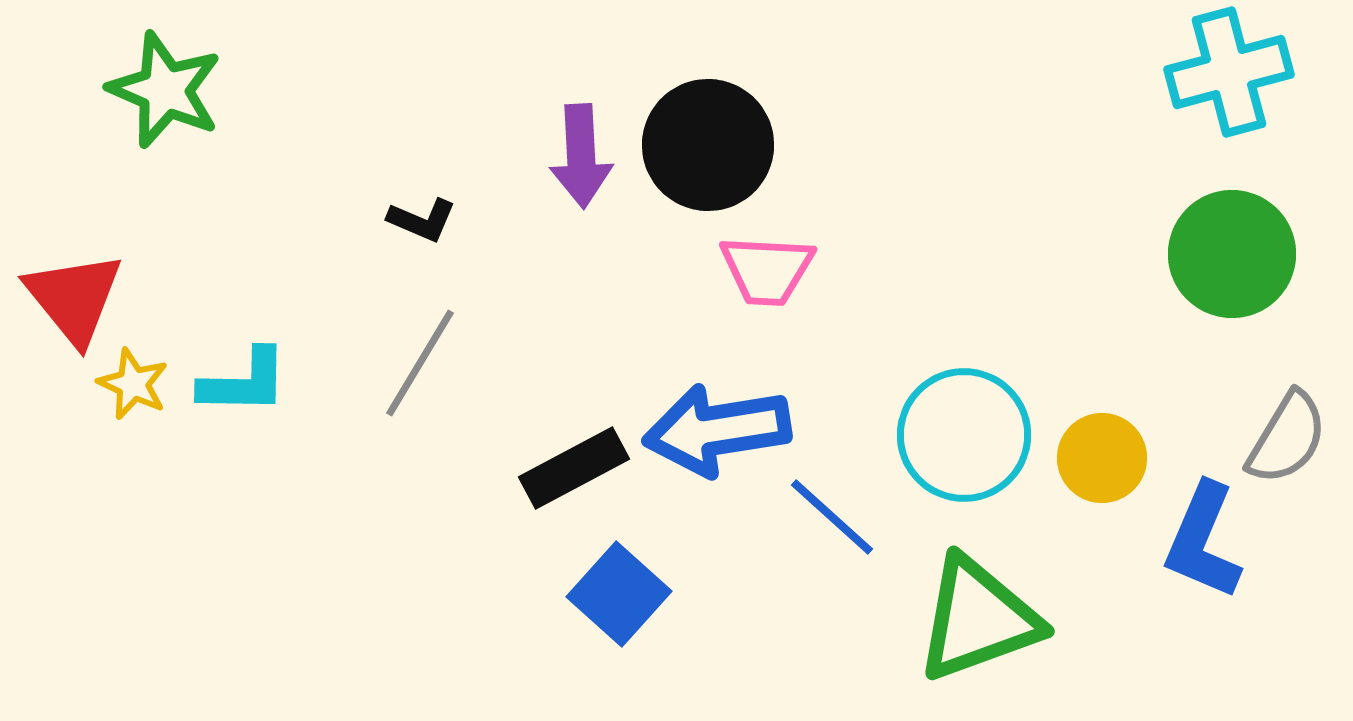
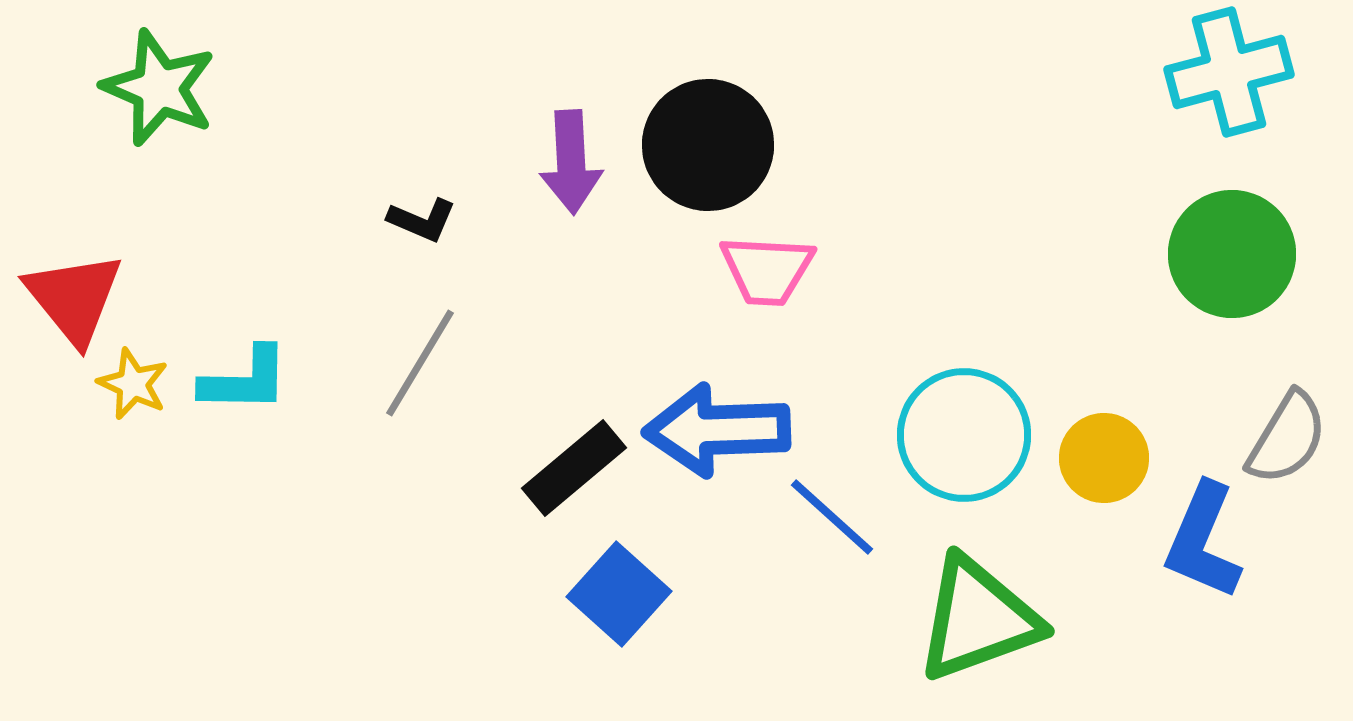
green star: moved 6 px left, 2 px up
purple arrow: moved 10 px left, 6 px down
cyan L-shape: moved 1 px right, 2 px up
blue arrow: rotated 7 degrees clockwise
yellow circle: moved 2 px right
black rectangle: rotated 12 degrees counterclockwise
